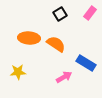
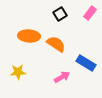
orange ellipse: moved 2 px up
pink arrow: moved 2 px left
